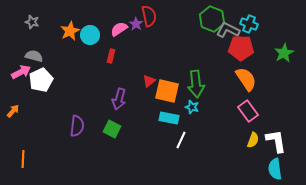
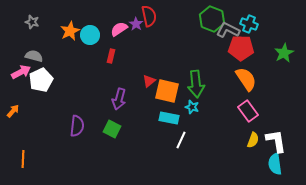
cyan semicircle: moved 5 px up
